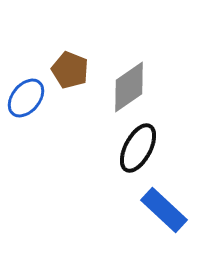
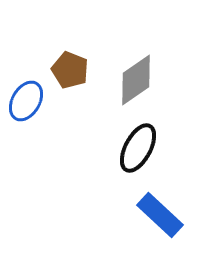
gray diamond: moved 7 px right, 7 px up
blue ellipse: moved 3 px down; rotated 9 degrees counterclockwise
blue rectangle: moved 4 px left, 5 px down
